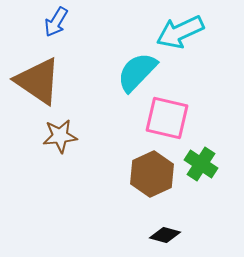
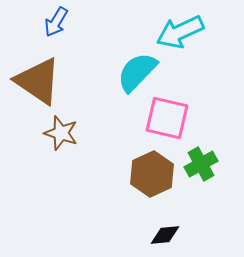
brown star: moved 1 px right, 3 px up; rotated 24 degrees clockwise
green cross: rotated 28 degrees clockwise
black diamond: rotated 20 degrees counterclockwise
